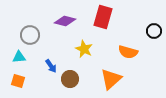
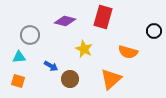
blue arrow: rotated 24 degrees counterclockwise
